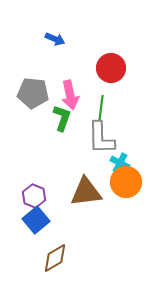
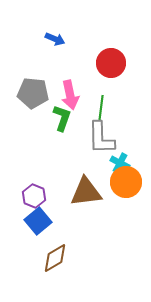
red circle: moved 5 px up
blue square: moved 2 px right, 1 px down
